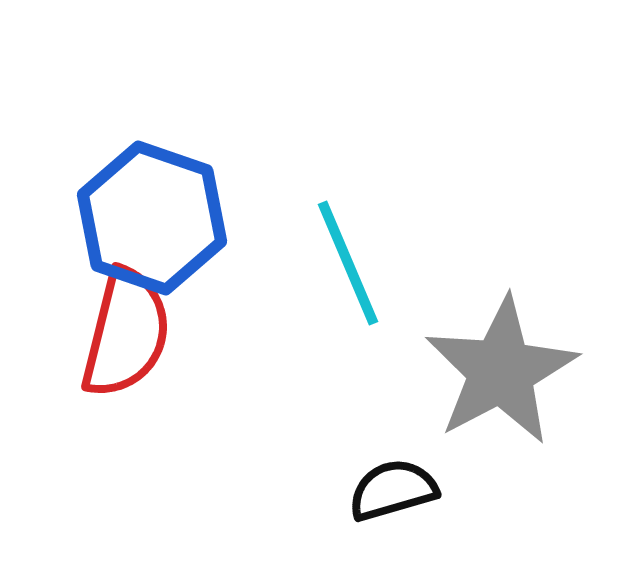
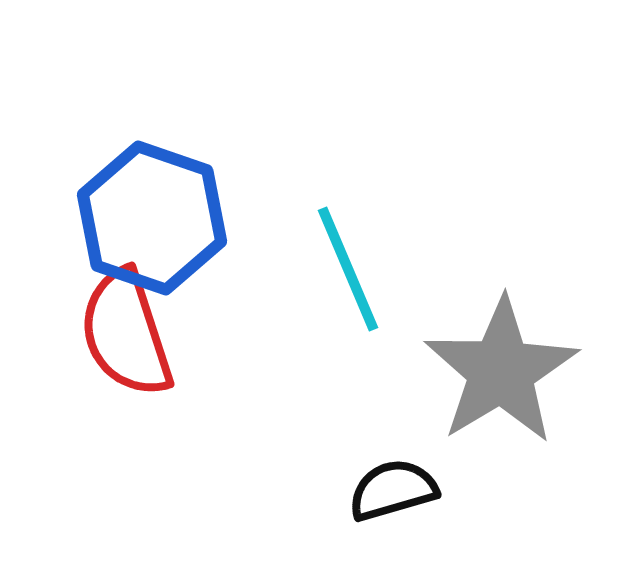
cyan line: moved 6 px down
red semicircle: rotated 148 degrees clockwise
gray star: rotated 3 degrees counterclockwise
